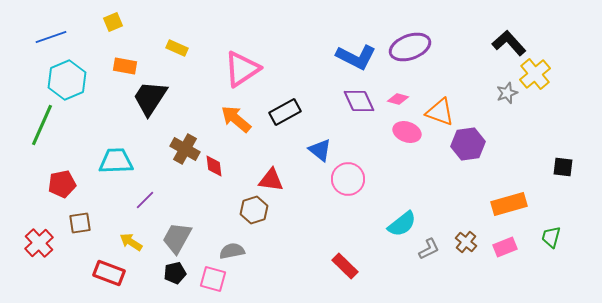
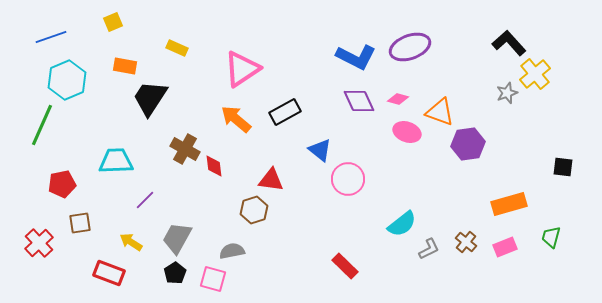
black pentagon at (175, 273): rotated 20 degrees counterclockwise
